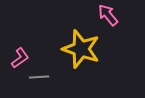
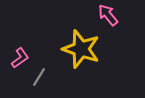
gray line: rotated 54 degrees counterclockwise
